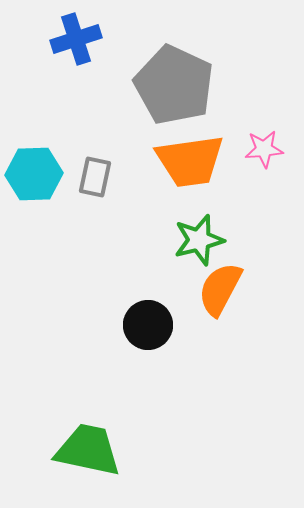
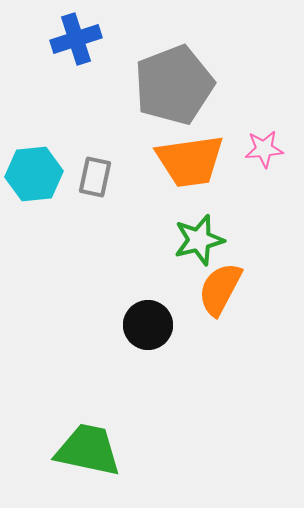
gray pentagon: rotated 26 degrees clockwise
cyan hexagon: rotated 4 degrees counterclockwise
